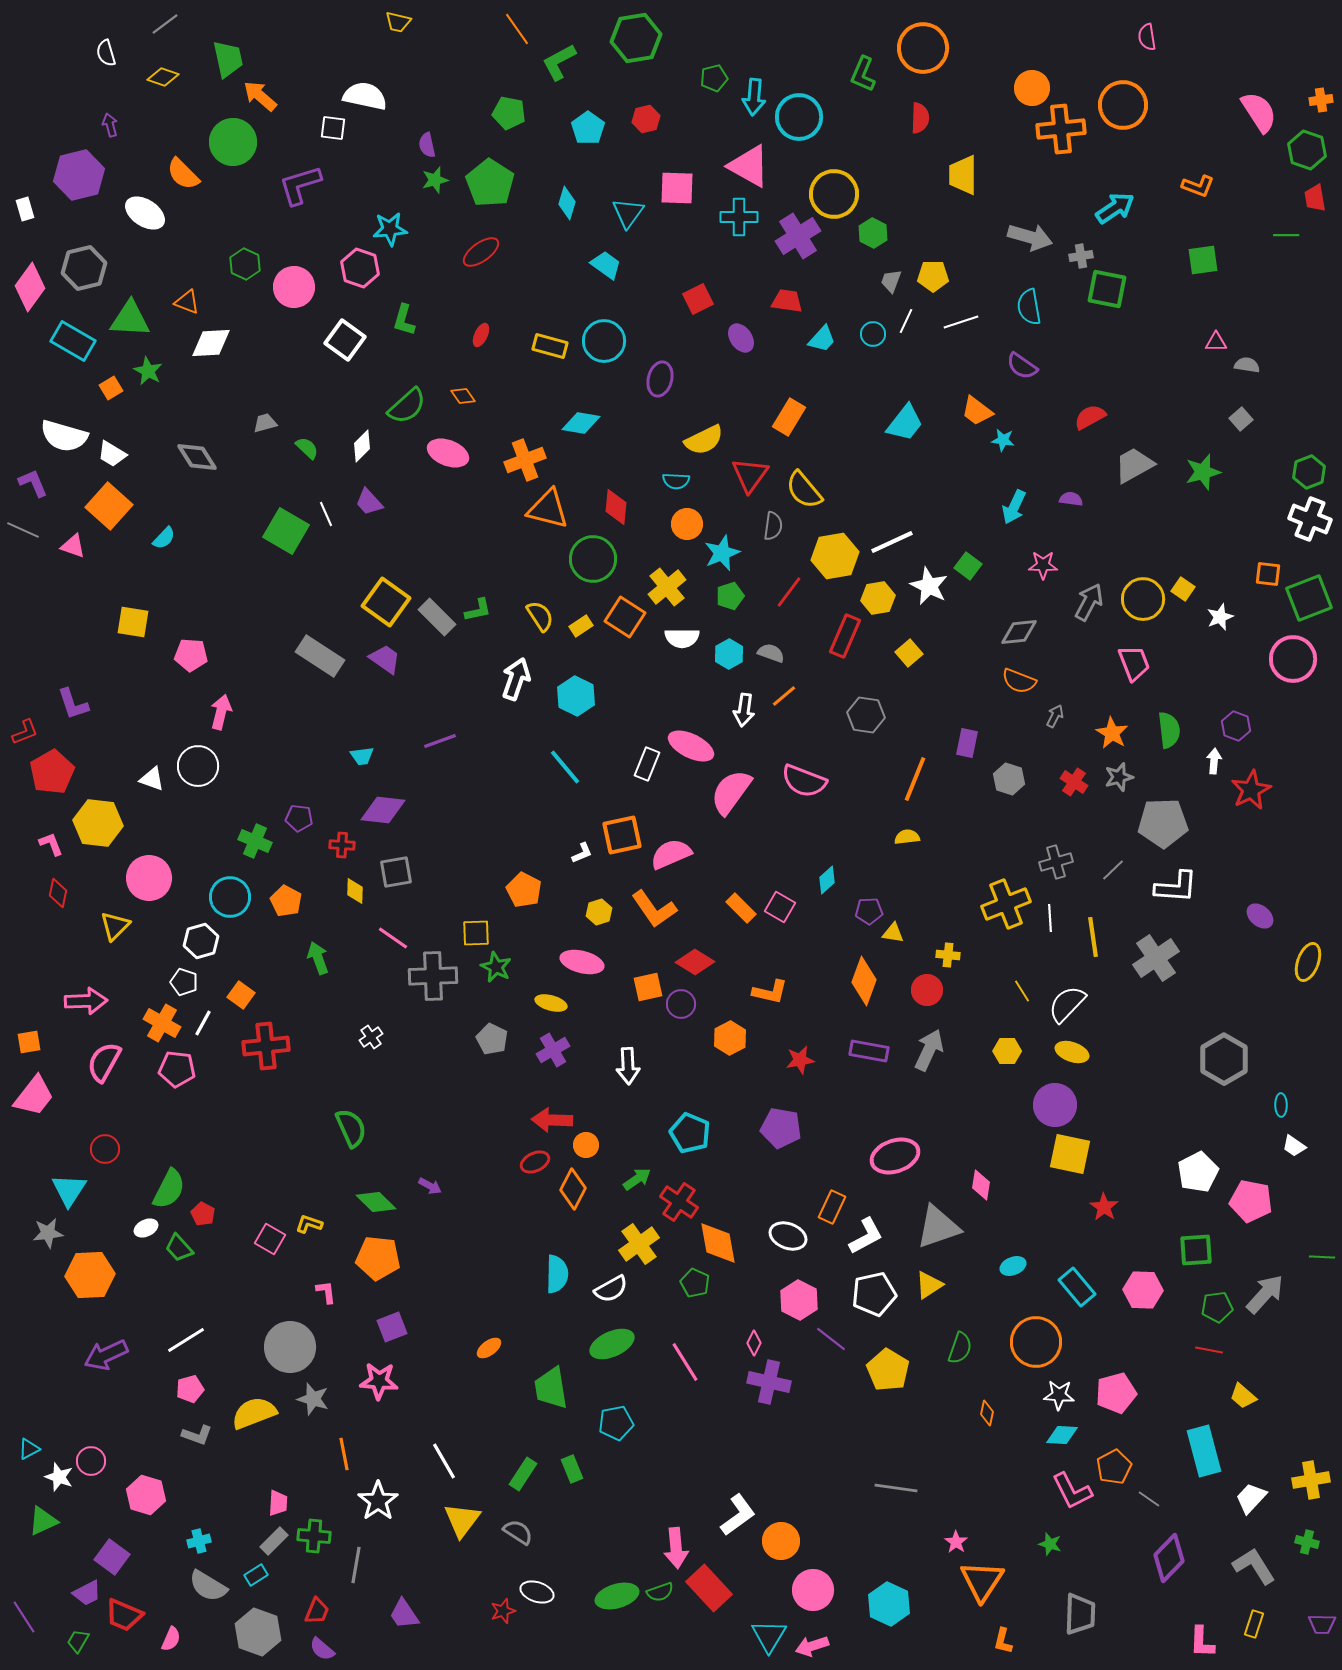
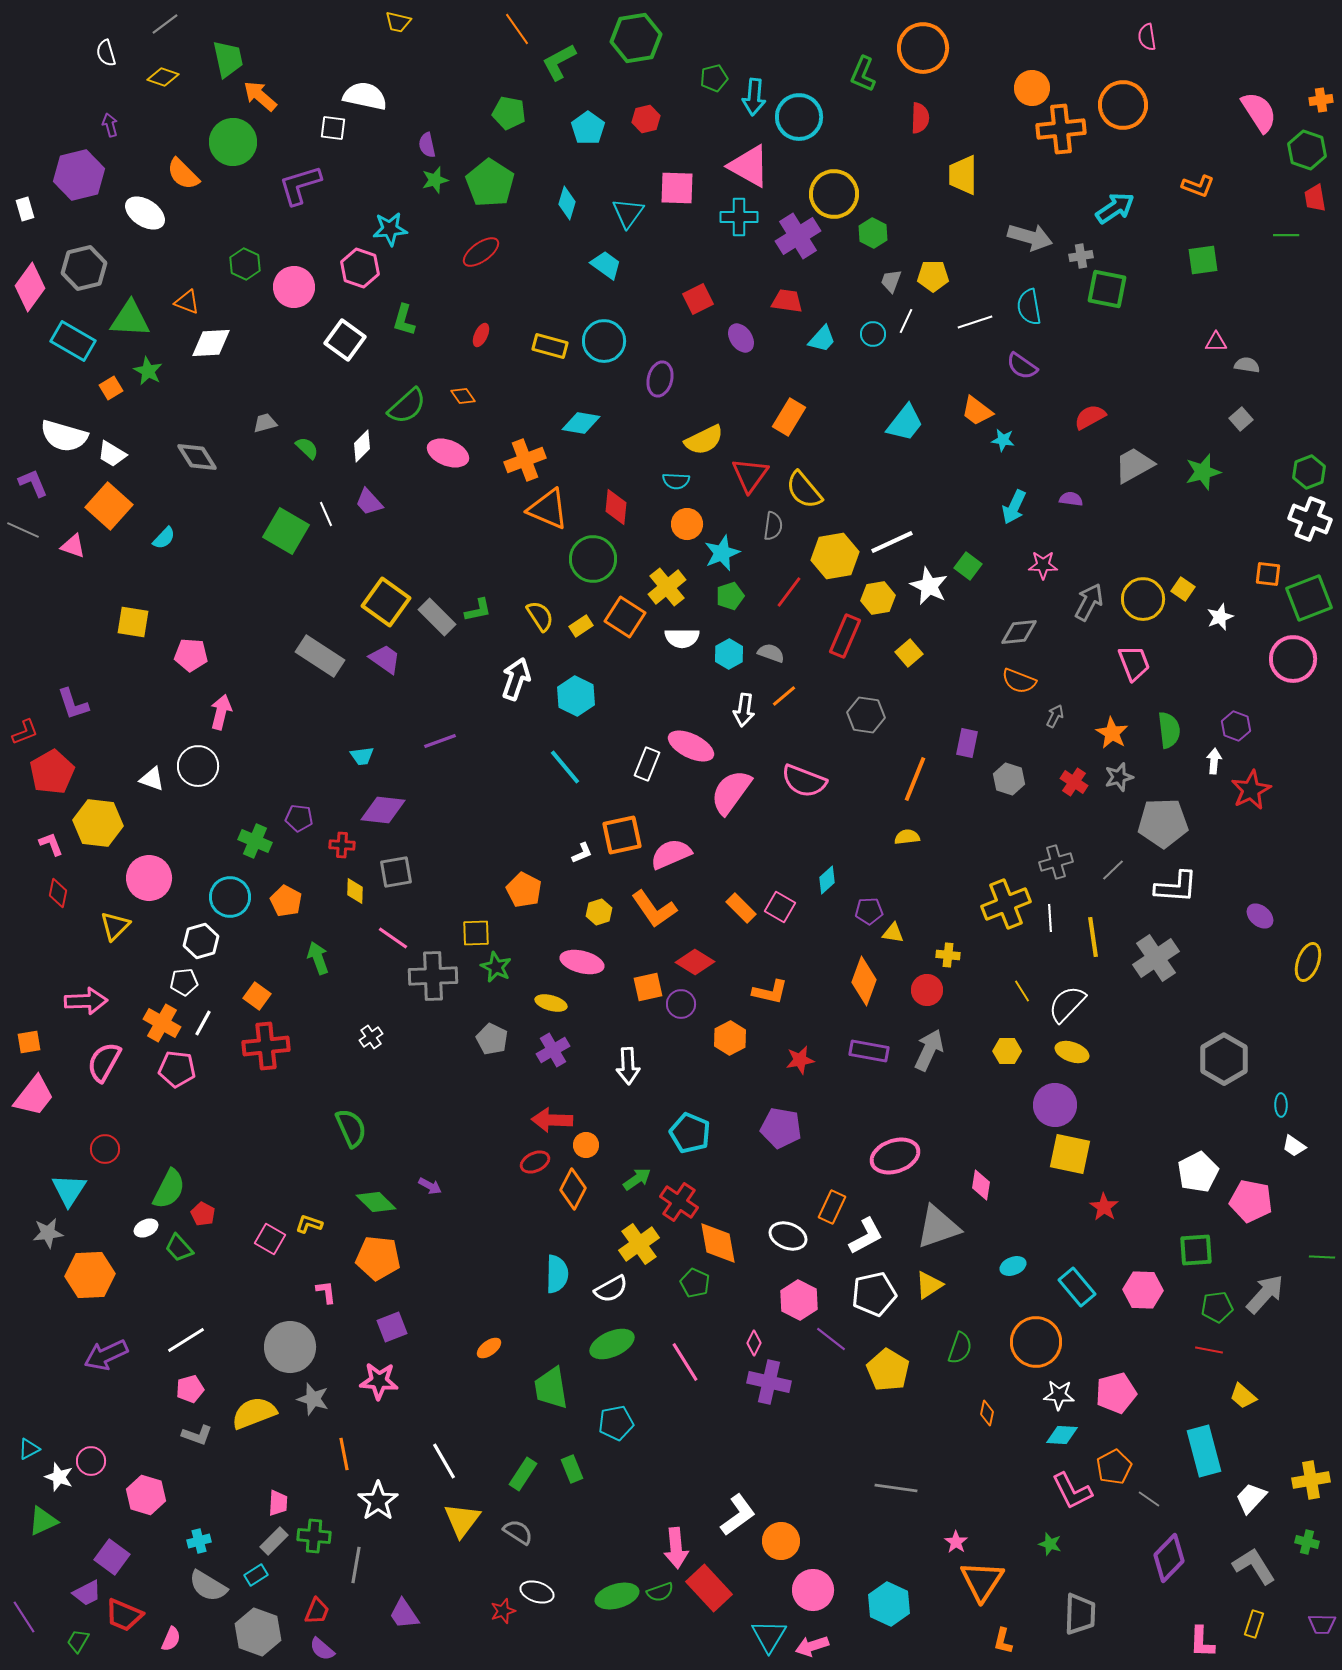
white line at (961, 322): moved 14 px right
orange triangle at (548, 509): rotated 9 degrees clockwise
white pentagon at (184, 982): rotated 24 degrees counterclockwise
orange square at (241, 995): moved 16 px right, 1 px down
